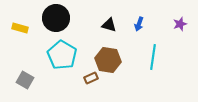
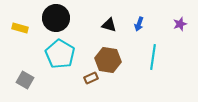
cyan pentagon: moved 2 px left, 1 px up
